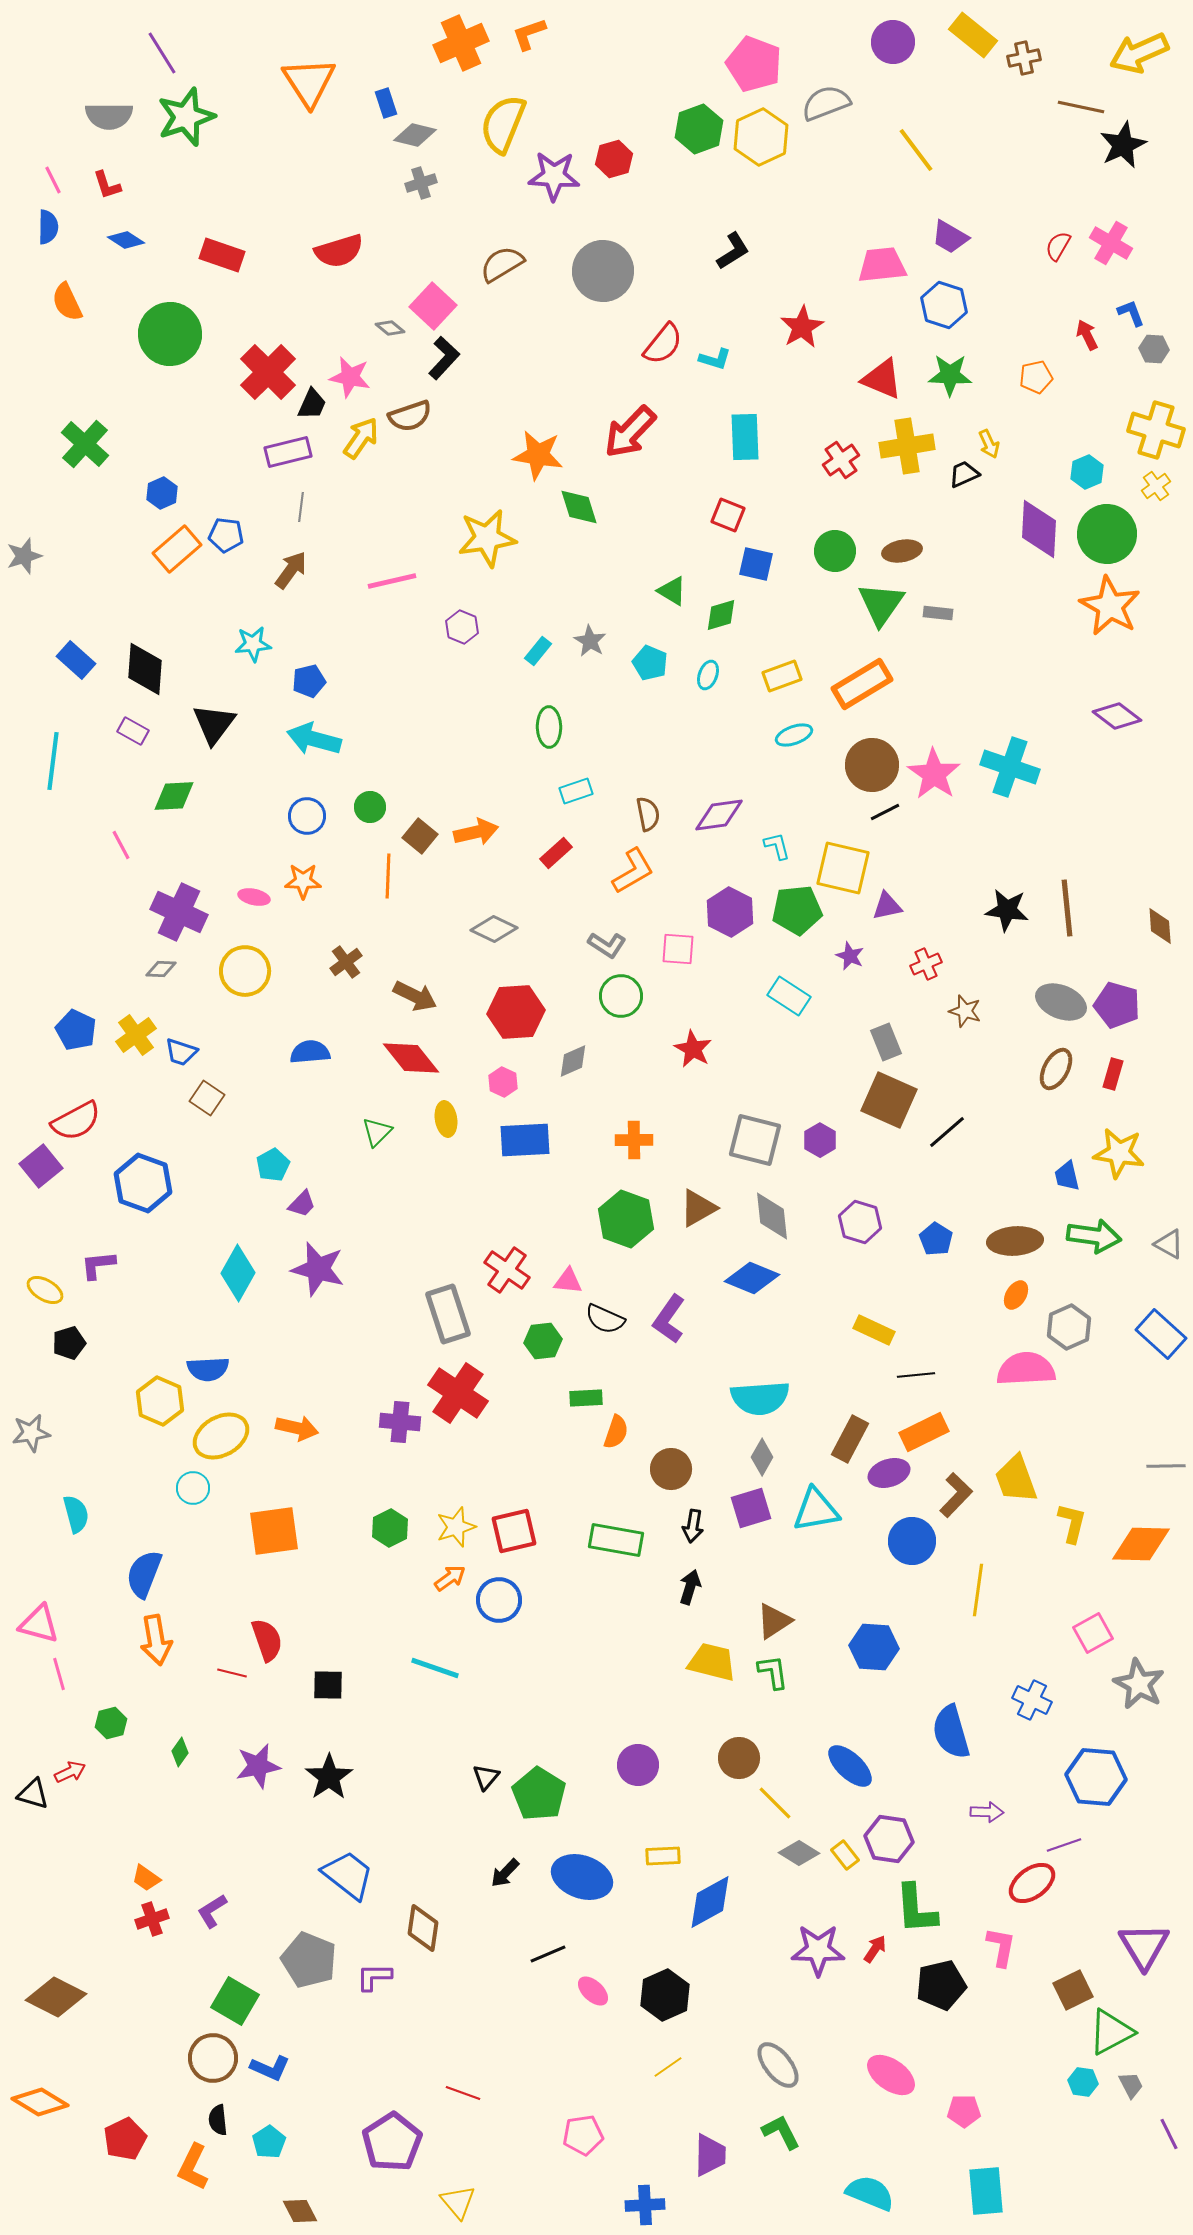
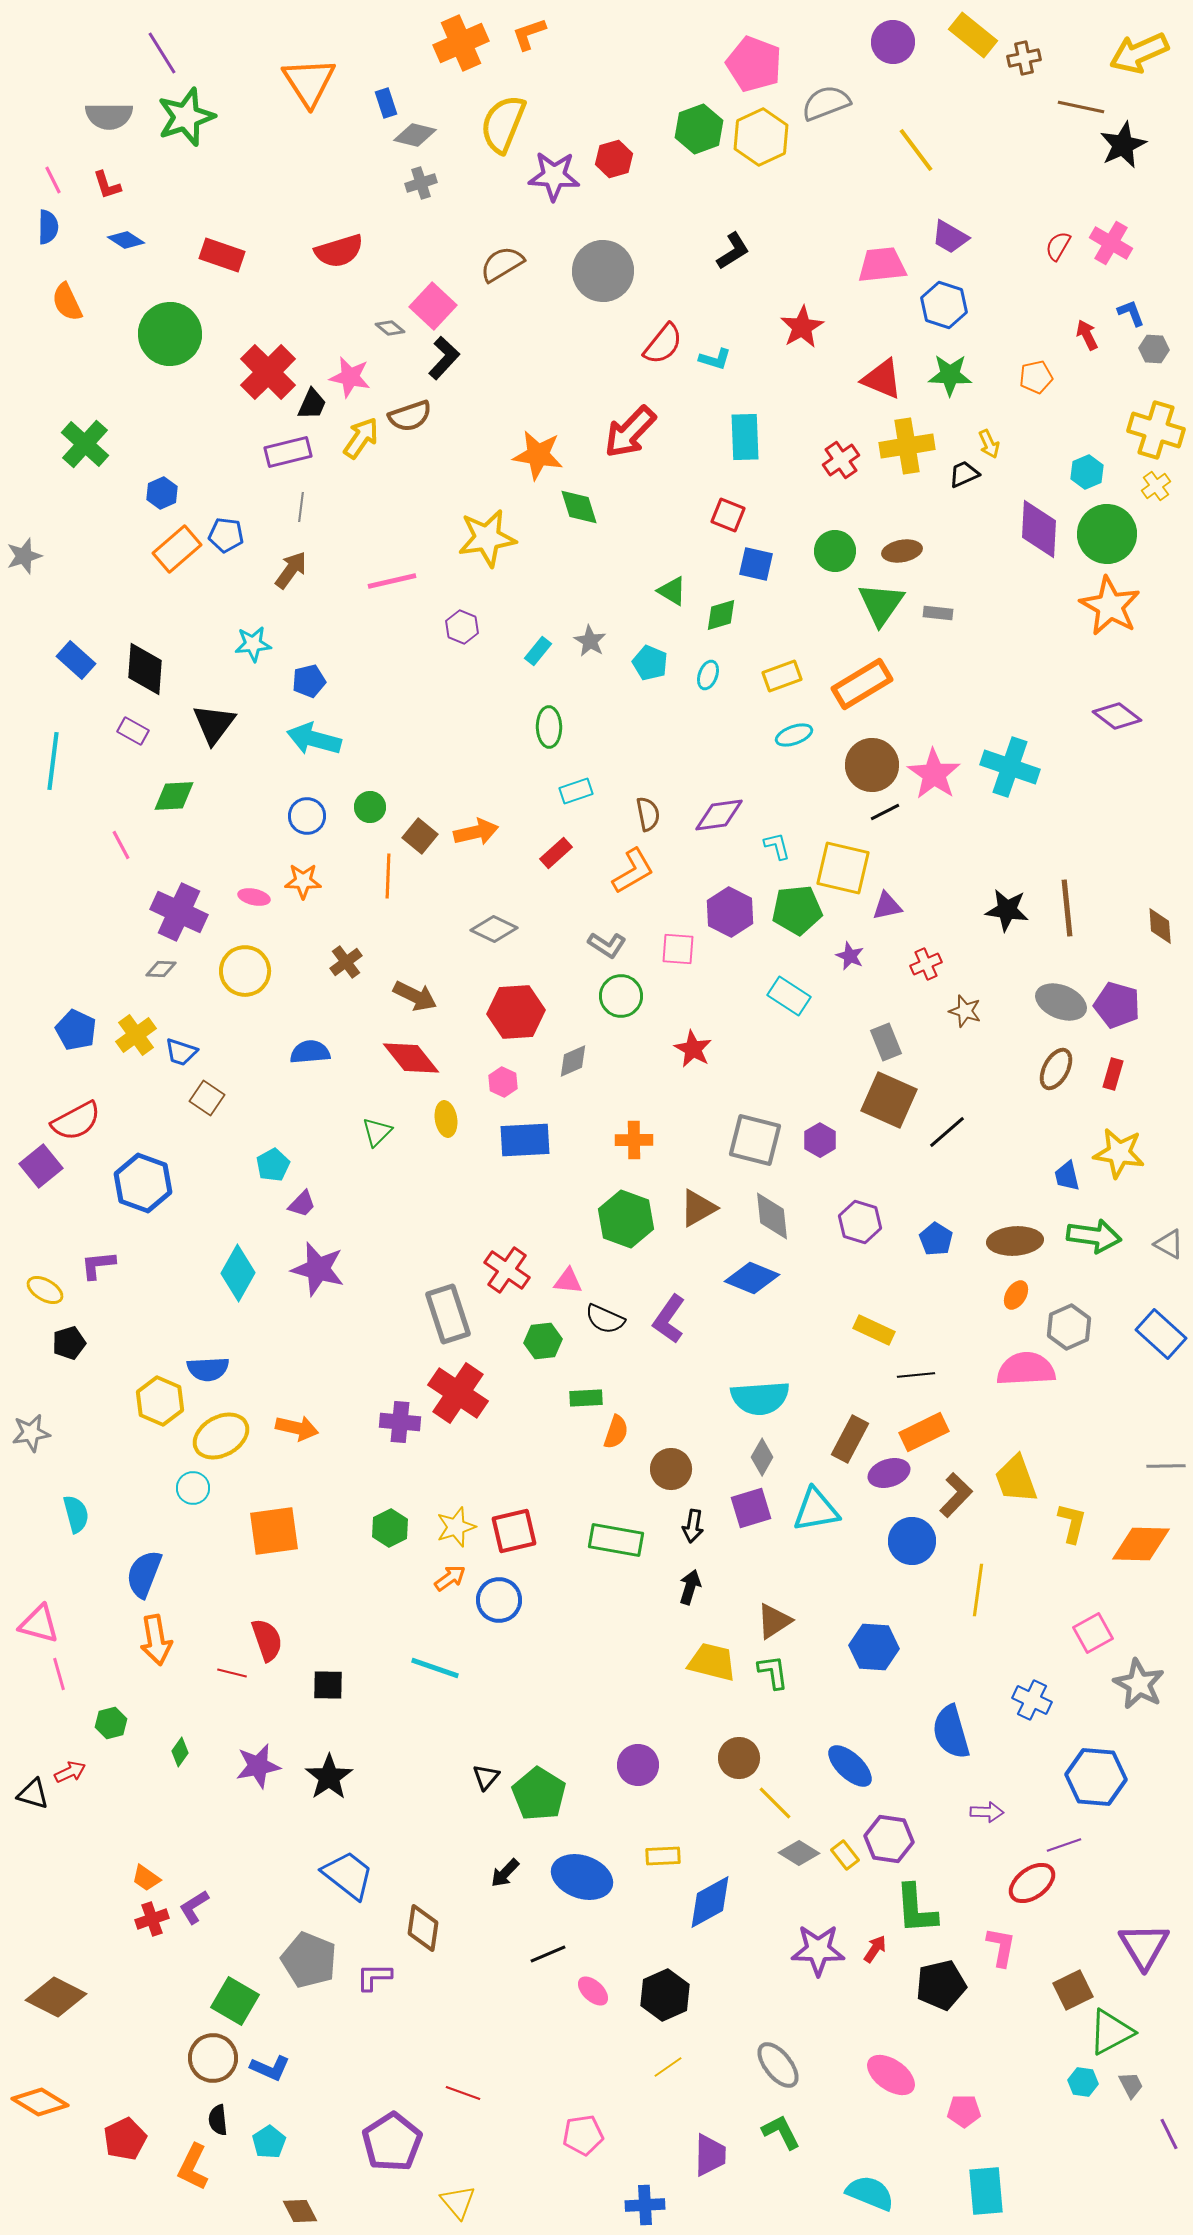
purple L-shape at (212, 1911): moved 18 px left, 4 px up
